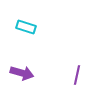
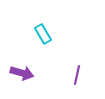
cyan rectangle: moved 17 px right, 7 px down; rotated 42 degrees clockwise
